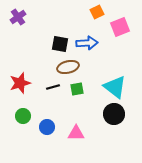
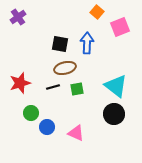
orange square: rotated 24 degrees counterclockwise
blue arrow: rotated 85 degrees counterclockwise
brown ellipse: moved 3 px left, 1 px down
cyan triangle: moved 1 px right, 1 px up
green circle: moved 8 px right, 3 px up
pink triangle: rotated 24 degrees clockwise
